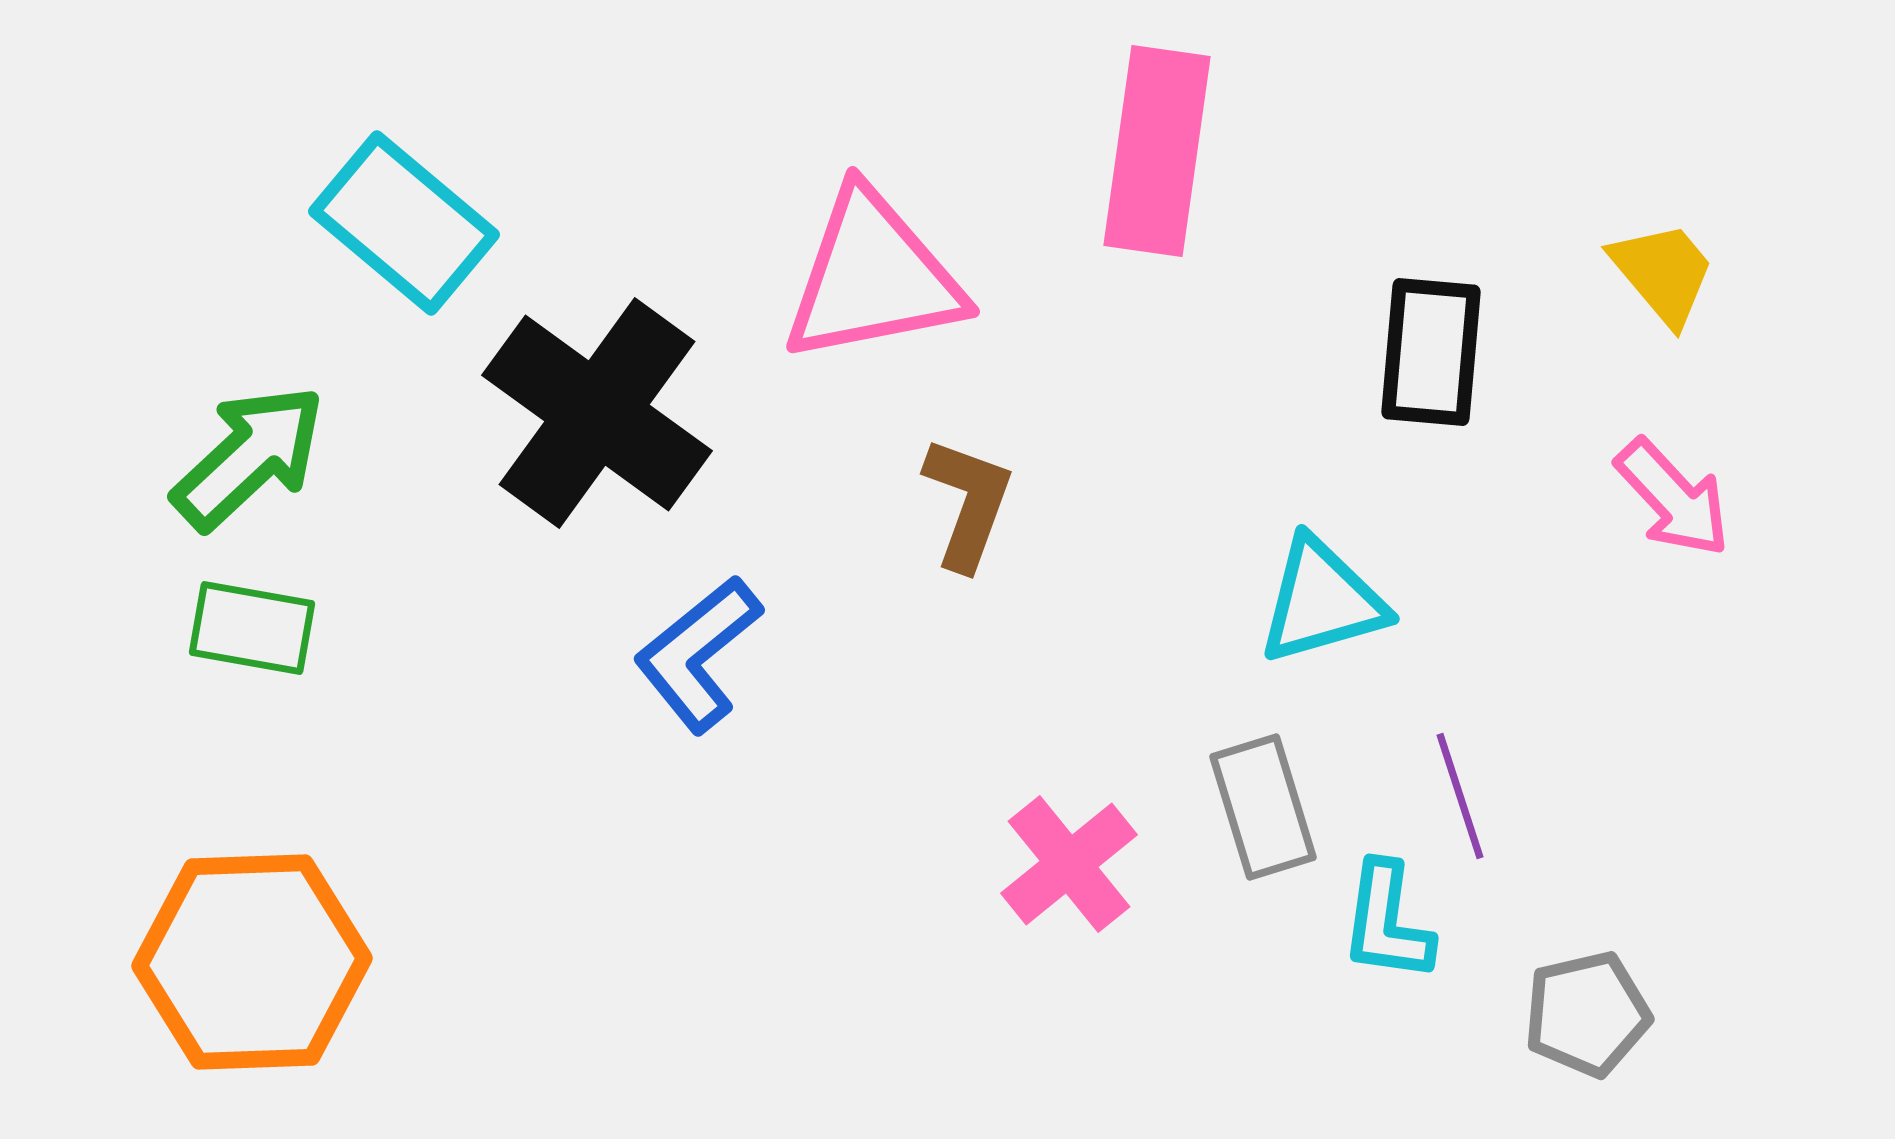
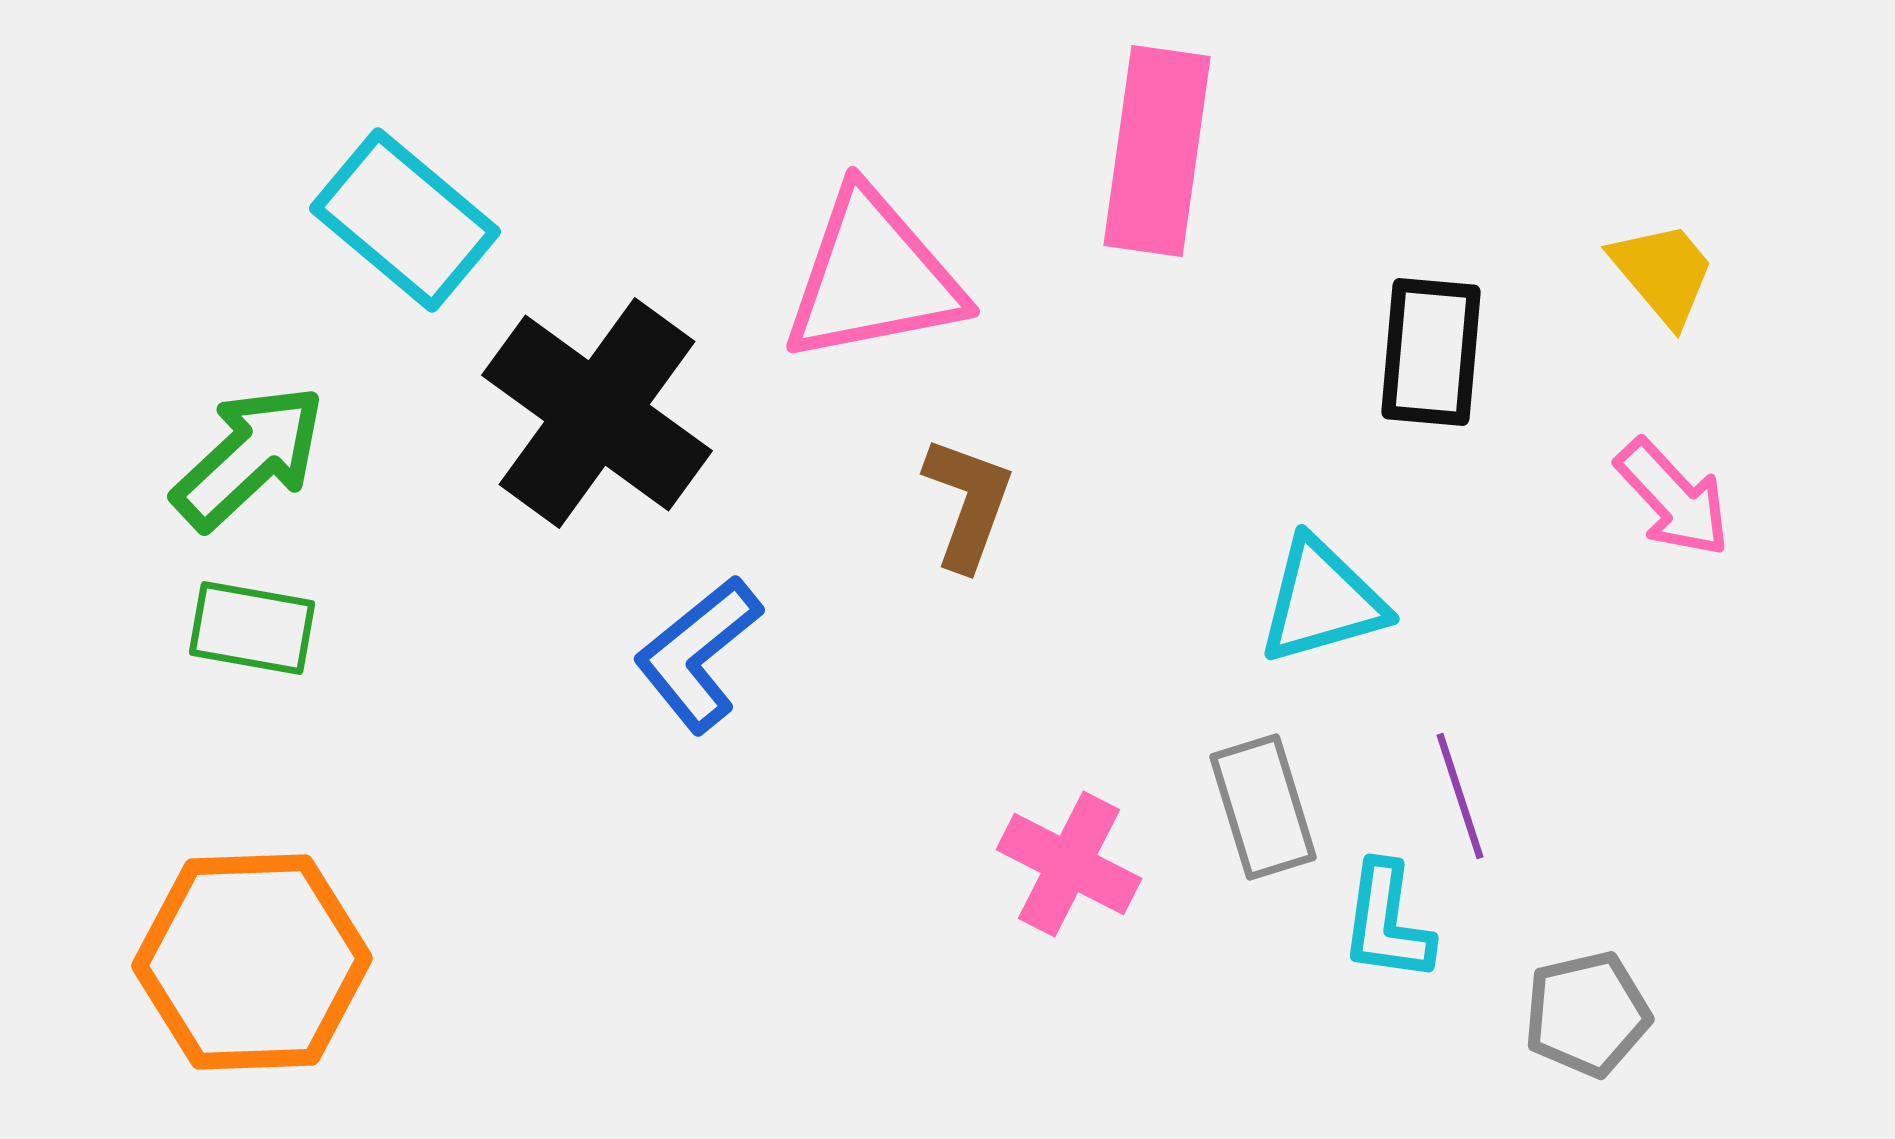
cyan rectangle: moved 1 px right, 3 px up
pink cross: rotated 24 degrees counterclockwise
